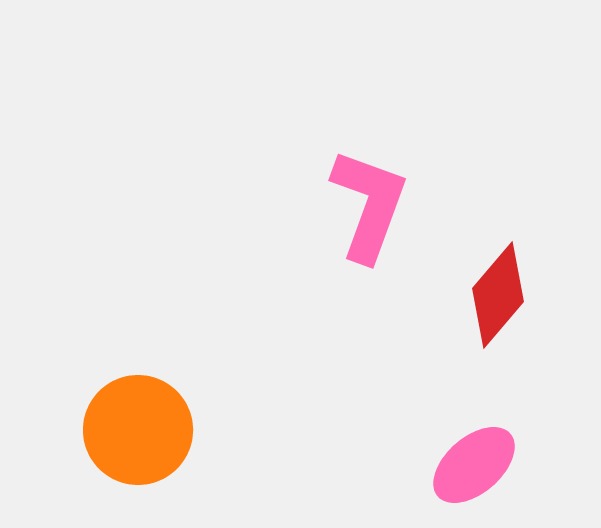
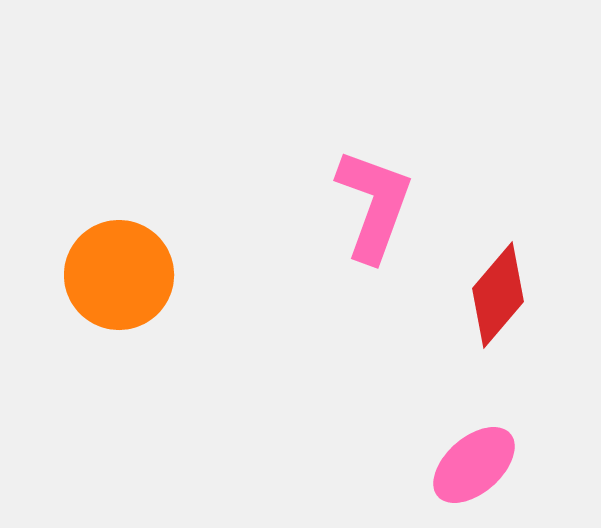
pink L-shape: moved 5 px right
orange circle: moved 19 px left, 155 px up
